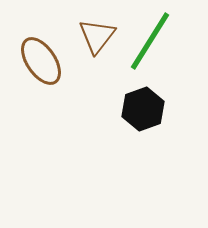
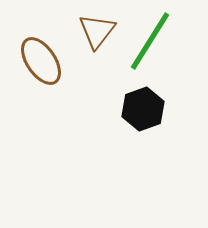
brown triangle: moved 5 px up
